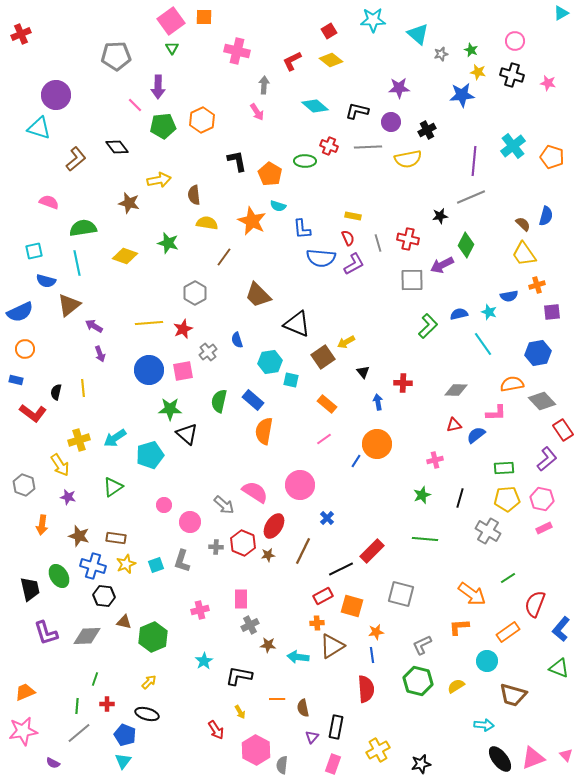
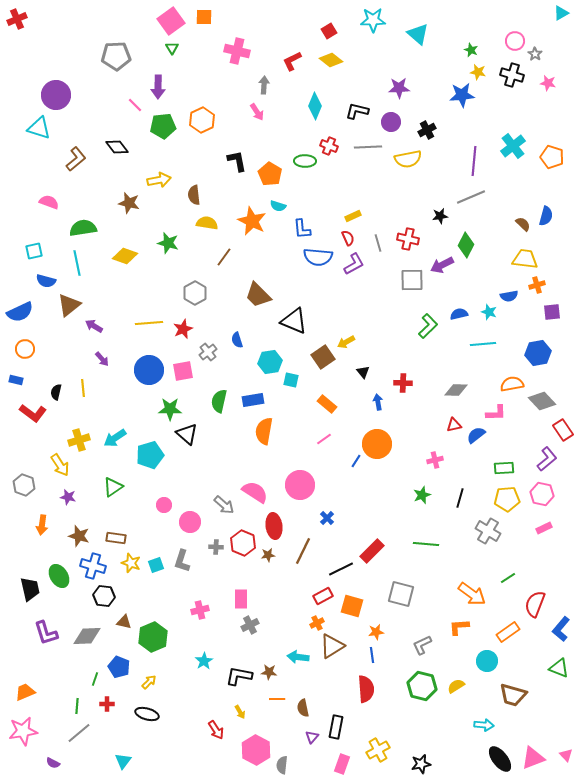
red cross at (21, 34): moved 4 px left, 15 px up
gray star at (441, 54): moved 94 px right; rotated 24 degrees counterclockwise
cyan diamond at (315, 106): rotated 72 degrees clockwise
yellow rectangle at (353, 216): rotated 35 degrees counterclockwise
yellow trapezoid at (524, 254): moved 1 px right, 5 px down; rotated 132 degrees clockwise
blue semicircle at (321, 258): moved 3 px left, 1 px up
black triangle at (297, 324): moved 3 px left, 3 px up
cyan line at (483, 344): rotated 60 degrees counterclockwise
purple arrow at (100, 354): moved 2 px right, 5 px down; rotated 21 degrees counterclockwise
blue rectangle at (253, 400): rotated 50 degrees counterclockwise
pink hexagon at (542, 499): moved 5 px up
red ellipse at (274, 526): rotated 40 degrees counterclockwise
green line at (425, 539): moved 1 px right, 5 px down
yellow star at (126, 564): moved 5 px right, 1 px up; rotated 30 degrees counterclockwise
orange cross at (317, 623): rotated 24 degrees counterclockwise
brown star at (268, 645): moved 1 px right, 27 px down
green hexagon at (418, 681): moved 4 px right, 5 px down
blue pentagon at (125, 735): moved 6 px left, 68 px up
pink rectangle at (333, 764): moved 9 px right
